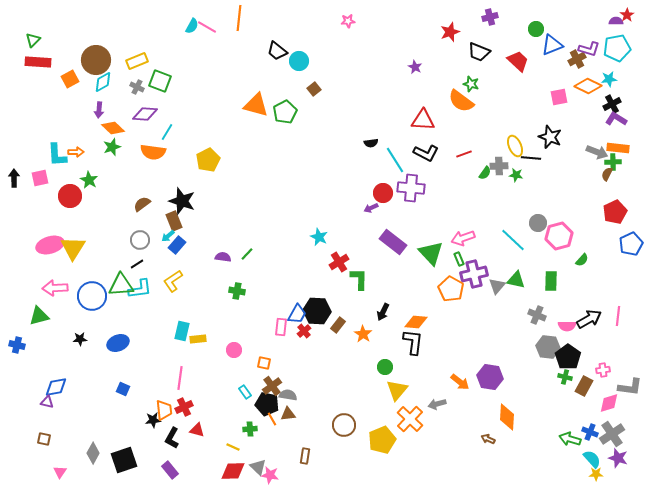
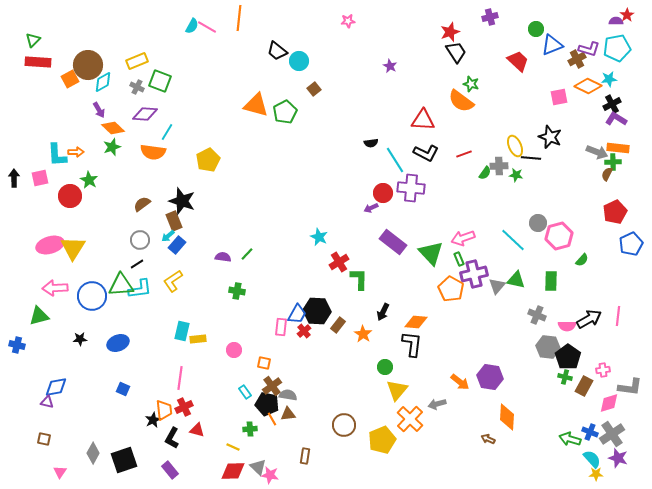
black trapezoid at (479, 52): moved 23 px left; rotated 145 degrees counterclockwise
brown circle at (96, 60): moved 8 px left, 5 px down
purple star at (415, 67): moved 25 px left, 1 px up
purple arrow at (99, 110): rotated 35 degrees counterclockwise
black L-shape at (413, 342): moved 1 px left, 2 px down
black star at (153, 420): rotated 21 degrees counterclockwise
